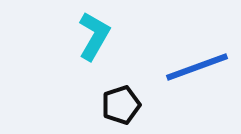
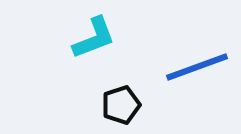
cyan L-shape: moved 2 px down; rotated 39 degrees clockwise
